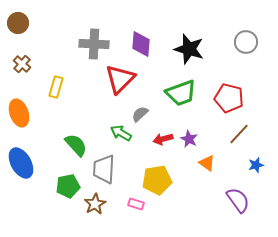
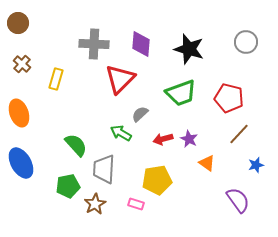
yellow rectangle: moved 8 px up
